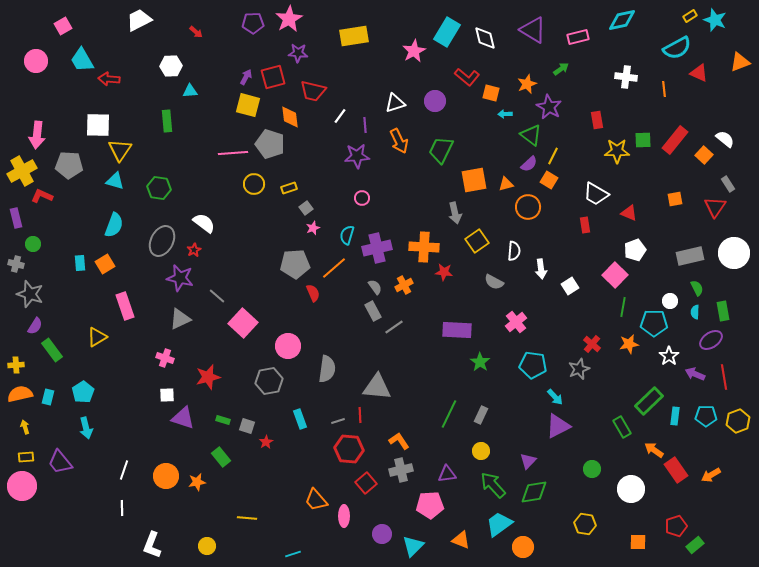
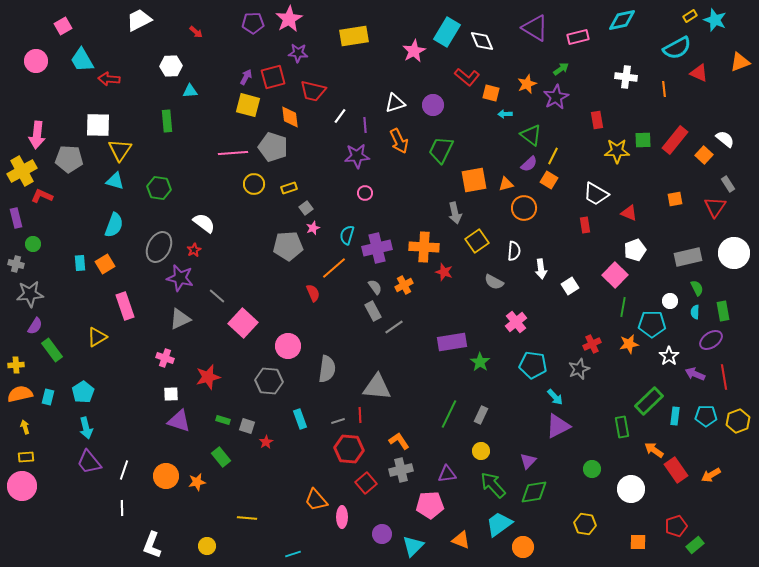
purple triangle at (533, 30): moved 2 px right, 2 px up
white diamond at (485, 38): moved 3 px left, 3 px down; rotated 10 degrees counterclockwise
purple circle at (435, 101): moved 2 px left, 4 px down
purple star at (549, 107): moved 7 px right, 10 px up; rotated 15 degrees clockwise
gray pentagon at (270, 144): moved 3 px right, 3 px down
gray pentagon at (69, 165): moved 6 px up
pink circle at (362, 198): moved 3 px right, 5 px up
orange circle at (528, 207): moved 4 px left, 1 px down
gray ellipse at (162, 241): moved 3 px left, 6 px down
gray rectangle at (690, 256): moved 2 px left, 1 px down
gray pentagon at (295, 264): moved 7 px left, 18 px up
red star at (444, 272): rotated 12 degrees clockwise
gray star at (30, 294): rotated 24 degrees counterclockwise
cyan pentagon at (654, 323): moved 2 px left, 1 px down
purple rectangle at (457, 330): moved 5 px left, 12 px down; rotated 12 degrees counterclockwise
red cross at (592, 344): rotated 24 degrees clockwise
gray hexagon at (269, 381): rotated 16 degrees clockwise
white square at (167, 395): moved 4 px right, 1 px up
purple triangle at (183, 418): moved 4 px left, 3 px down
green rectangle at (622, 427): rotated 20 degrees clockwise
purple trapezoid at (60, 462): moved 29 px right
pink ellipse at (344, 516): moved 2 px left, 1 px down
